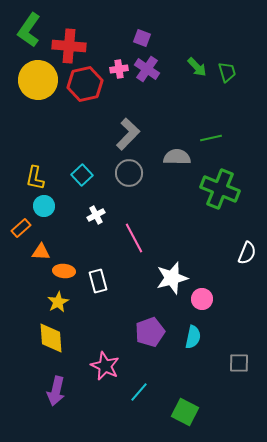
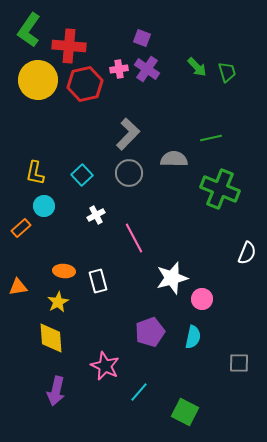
gray semicircle: moved 3 px left, 2 px down
yellow L-shape: moved 5 px up
orange triangle: moved 23 px left, 35 px down; rotated 12 degrees counterclockwise
